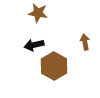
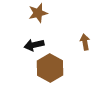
brown star: rotated 24 degrees counterclockwise
brown hexagon: moved 4 px left, 2 px down
